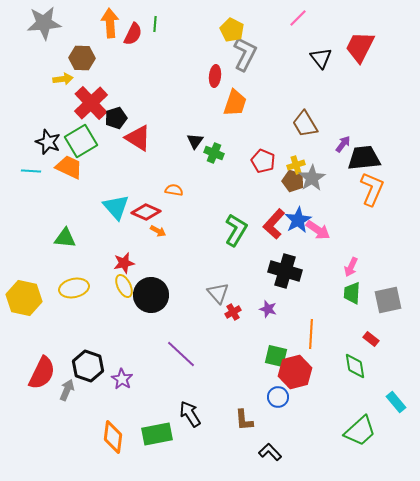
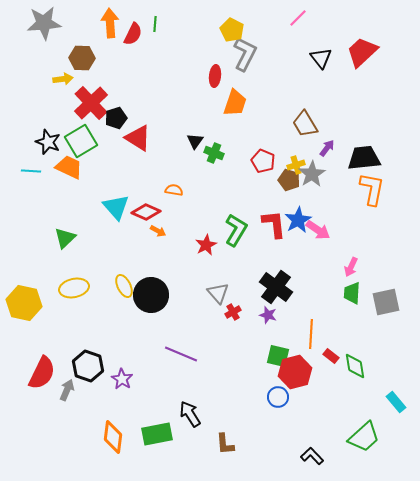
red trapezoid at (360, 47): moved 2 px right, 5 px down; rotated 20 degrees clockwise
purple arrow at (343, 144): moved 16 px left, 4 px down
gray star at (312, 178): moved 4 px up
brown pentagon at (293, 181): moved 4 px left, 1 px up
orange L-shape at (372, 189): rotated 12 degrees counterclockwise
red L-shape at (274, 224): rotated 132 degrees clockwise
green triangle at (65, 238): rotated 50 degrees counterclockwise
red star at (124, 263): moved 82 px right, 18 px up; rotated 15 degrees counterclockwise
black cross at (285, 271): moved 9 px left, 16 px down; rotated 20 degrees clockwise
yellow hexagon at (24, 298): moved 5 px down
gray square at (388, 300): moved 2 px left, 2 px down
purple star at (268, 309): moved 6 px down
red rectangle at (371, 339): moved 40 px left, 17 px down
purple line at (181, 354): rotated 20 degrees counterclockwise
green square at (276, 356): moved 2 px right
brown L-shape at (244, 420): moved 19 px left, 24 px down
green trapezoid at (360, 431): moved 4 px right, 6 px down
black L-shape at (270, 452): moved 42 px right, 4 px down
